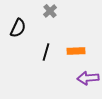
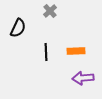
black line: rotated 18 degrees counterclockwise
purple arrow: moved 5 px left
